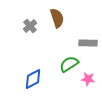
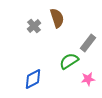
gray cross: moved 4 px right
gray rectangle: rotated 54 degrees counterclockwise
green semicircle: moved 3 px up
pink star: rotated 16 degrees counterclockwise
